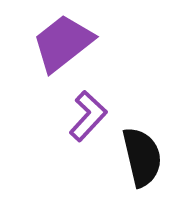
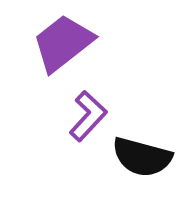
black semicircle: rotated 118 degrees clockwise
